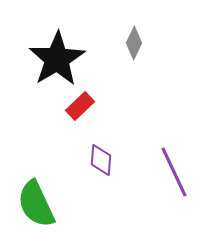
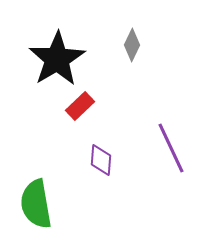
gray diamond: moved 2 px left, 2 px down
purple line: moved 3 px left, 24 px up
green semicircle: rotated 15 degrees clockwise
